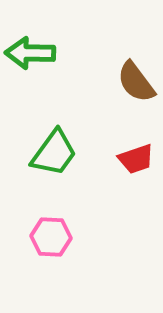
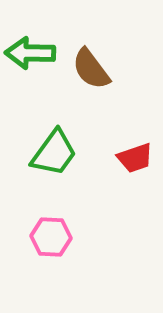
brown semicircle: moved 45 px left, 13 px up
red trapezoid: moved 1 px left, 1 px up
